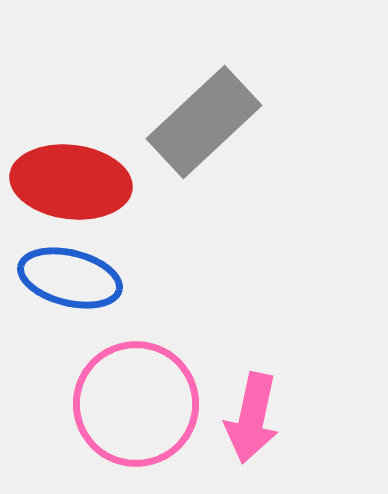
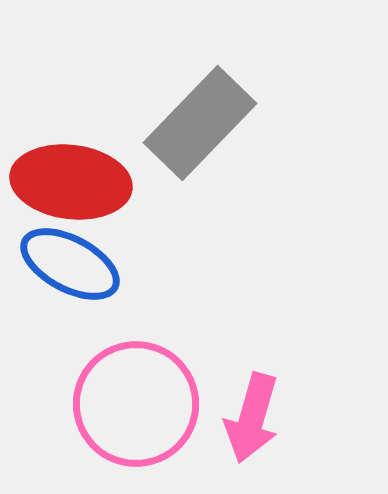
gray rectangle: moved 4 px left, 1 px down; rotated 3 degrees counterclockwise
blue ellipse: moved 14 px up; rotated 14 degrees clockwise
pink arrow: rotated 4 degrees clockwise
